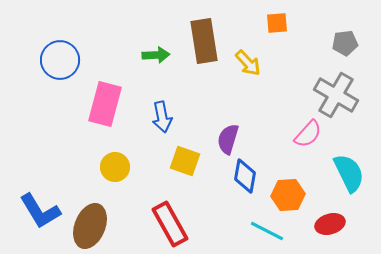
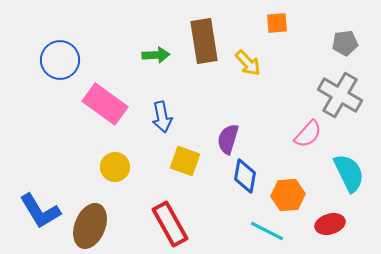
gray cross: moved 4 px right
pink rectangle: rotated 69 degrees counterclockwise
